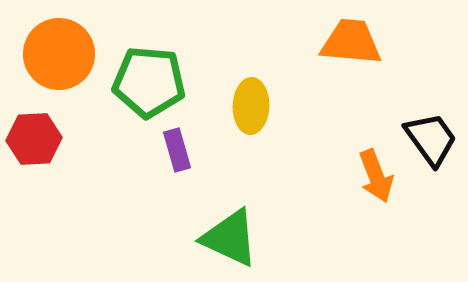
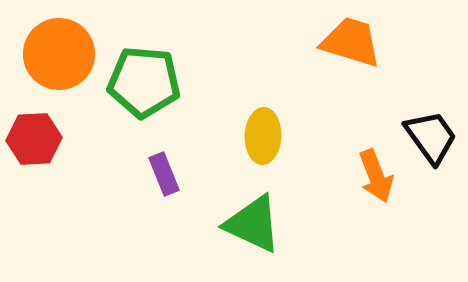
orange trapezoid: rotated 12 degrees clockwise
green pentagon: moved 5 px left
yellow ellipse: moved 12 px right, 30 px down
black trapezoid: moved 2 px up
purple rectangle: moved 13 px left, 24 px down; rotated 6 degrees counterclockwise
green triangle: moved 23 px right, 14 px up
